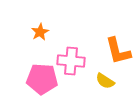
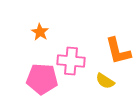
orange star: rotated 12 degrees counterclockwise
